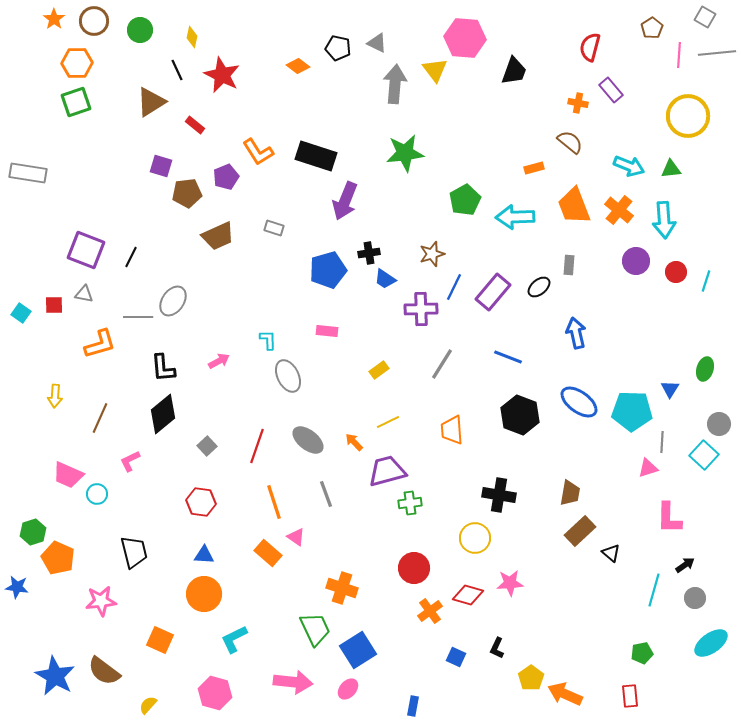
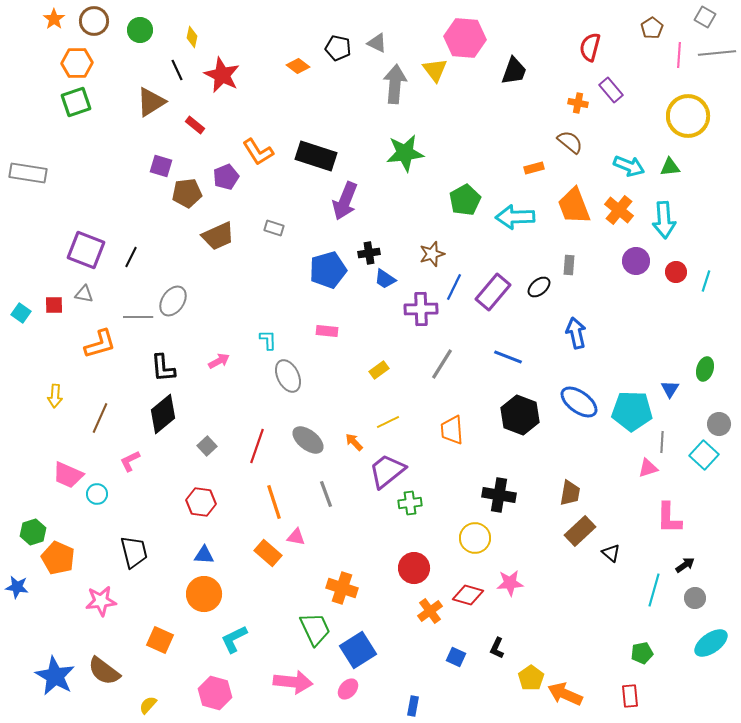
green triangle at (671, 169): moved 1 px left, 2 px up
purple trapezoid at (387, 471): rotated 24 degrees counterclockwise
pink triangle at (296, 537): rotated 24 degrees counterclockwise
